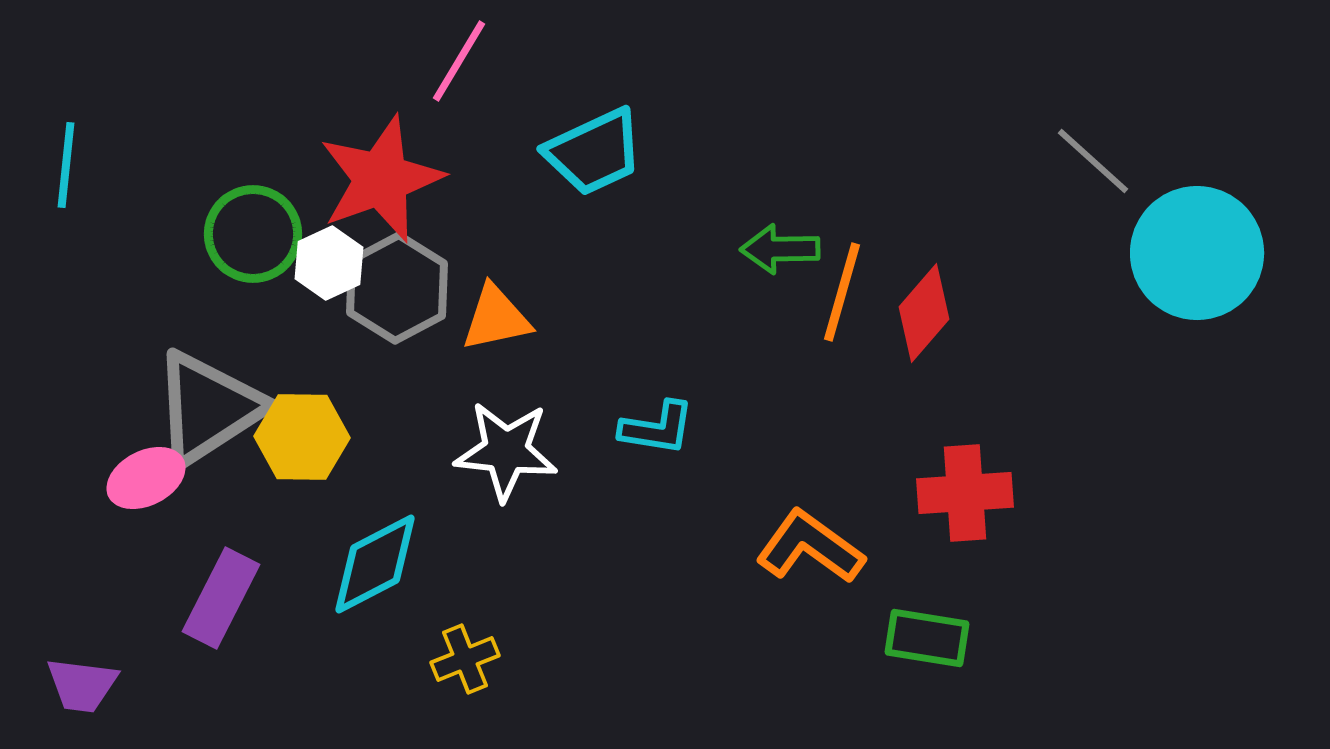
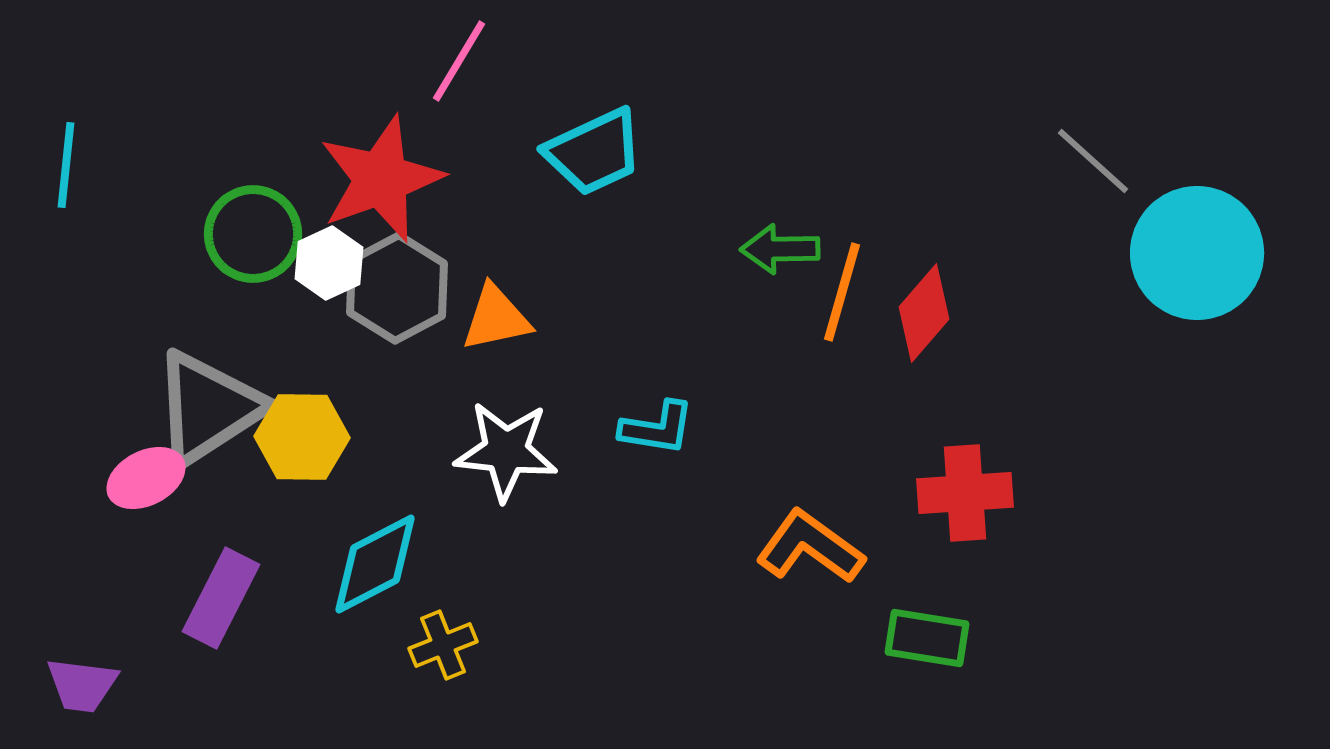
yellow cross: moved 22 px left, 14 px up
